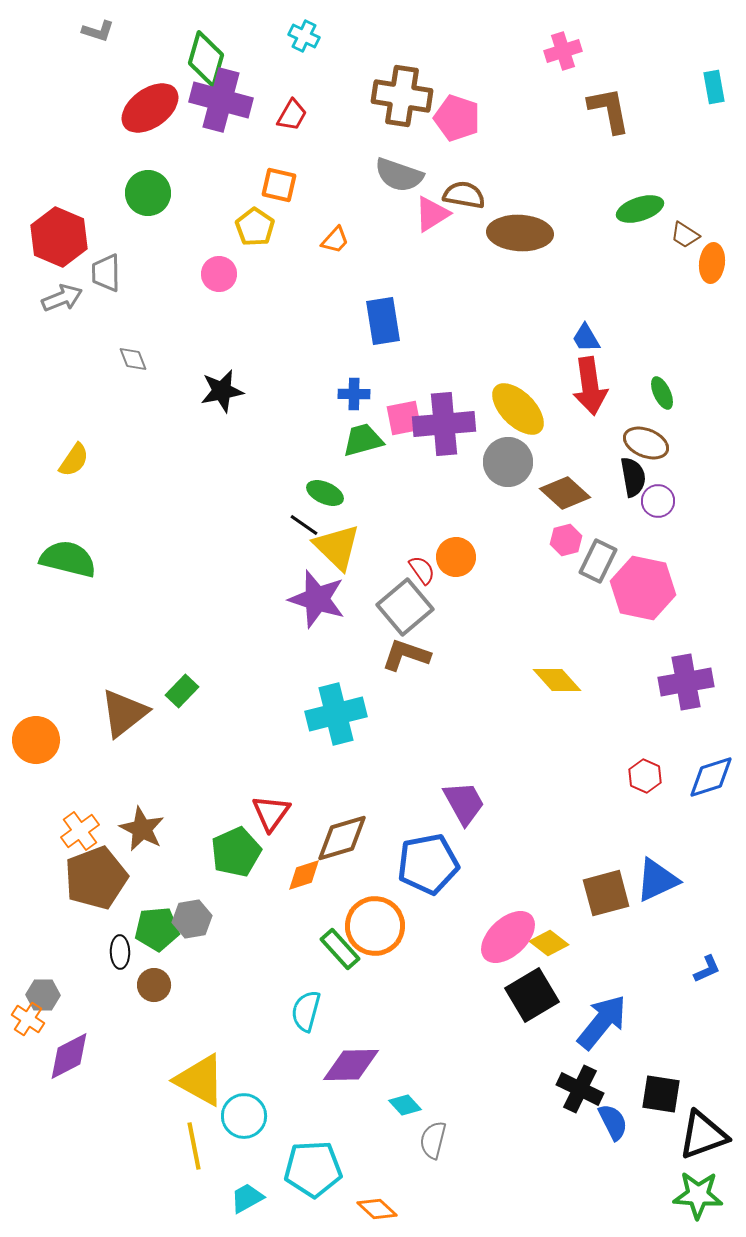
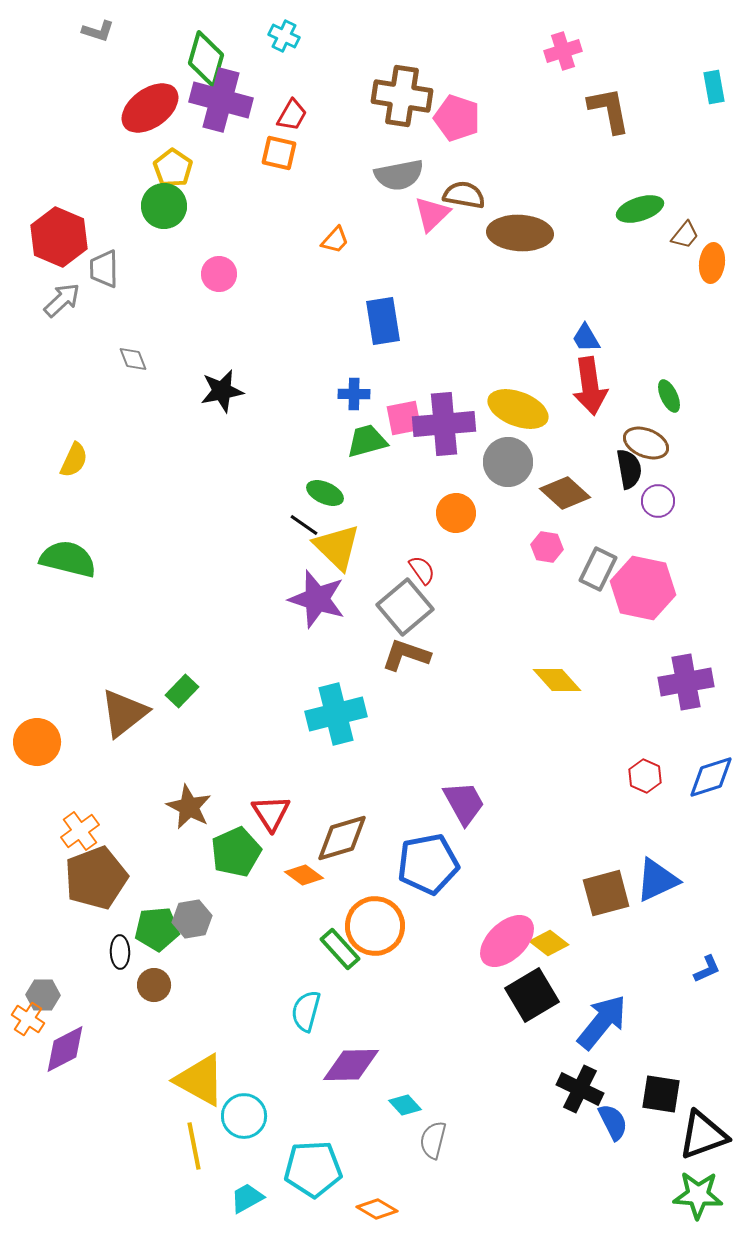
cyan cross at (304, 36): moved 20 px left
gray semicircle at (399, 175): rotated 30 degrees counterclockwise
orange square at (279, 185): moved 32 px up
green circle at (148, 193): moved 16 px right, 13 px down
pink triangle at (432, 214): rotated 12 degrees counterclockwise
yellow pentagon at (255, 227): moved 82 px left, 59 px up
brown trapezoid at (685, 235): rotated 84 degrees counterclockwise
gray trapezoid at (106, 273): moved 2 px left, 4 px up
gray arrow at (62, 298): moved 2 px down; rotated 21 degrees counterclockwise
green ellipse at (662, 393): moved 7 px right, 3 px down
yellow ellipse at (518, 409): rotated 24 degrees counterclockwise
green trapezoid at (363, 440): moved 4 px right, 1 px down
yellow semicircle at (74, 460): rotated 9 degrees counterclockwise
black semicircle at (633, 477): moved 4 px left, 8 px up
pink hexagon at (566, 540): moved 19 px left, 7 px down; rotated 24 degrees clockwise
orange circle at (456, 557): moved 44 px up
gray rectangle at (598, 561): moved 8 px down
orange circle at (36, 740): moved 1 px right, 2 px down
red triangle at (271, 813): rotated 9 degrees counterclockwise
brown star at (142, 829): moved 47 px right, 22 px up
orange diamond at (304, 875): rotated 54 degrees clockwise
pink ellipse at (508, 937): moved 1 px left, 4 px down
purple diamond at (69, 1056): moved 4 px left, 7 px up
orange diamond at (377, 1209): rotated 12 degrees counterclockwise
